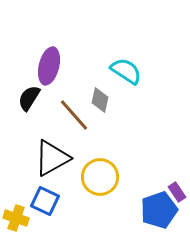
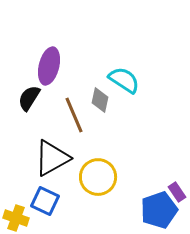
cyan semicircle: moved 2 px left, 9 px down
brown line: rotated 18 degrees clockwise
yellow circle: moved 2 px left
